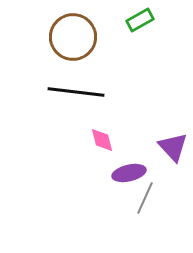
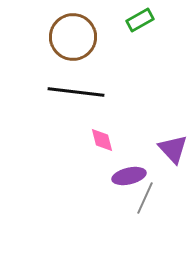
purple triangle: moved 2 px down
purple ellipse: moved 3 px down
